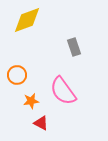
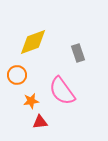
yellow diamond: moved 6 px right, 22 px down
gray rectangle: moved 4 px right, 6 px down
pink semicircle: moved 1 px left
red triangle: moved 1 px left, 1 px up; rotated 35 degrees counterclockwise
